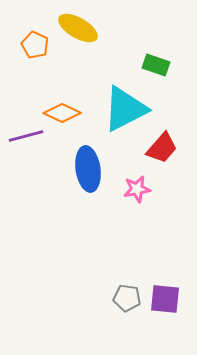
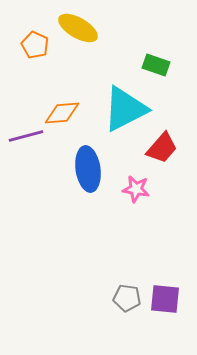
orange diamond: rotated 30 degrees counterclockwise
pink star: moved 1 px left; rotated 20 degrees clockwise
